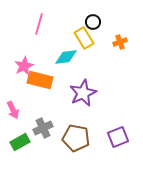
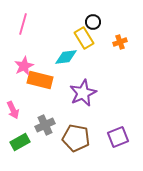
pink line: moved 16 px left
gray cross: moved 2 px right, 3 px up
